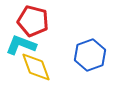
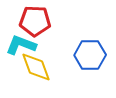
red pentagon: moved 2 px right; rotated 12 degrees counterclockwise
blue hexagon: rotated 20 degrees clockwise
